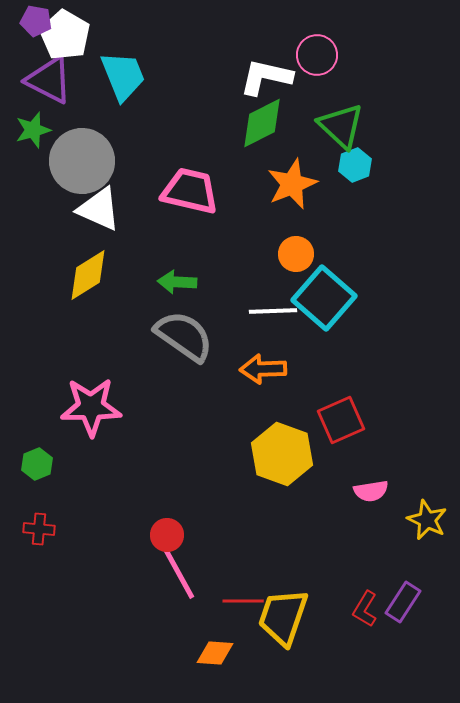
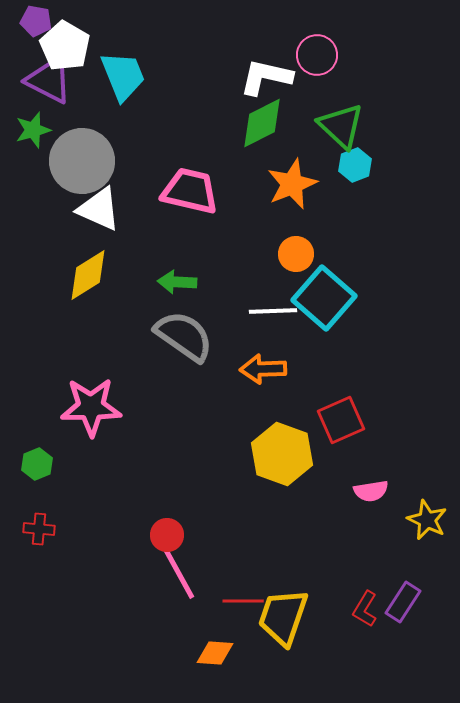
white pentagon: moved 11 px down
